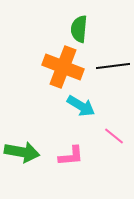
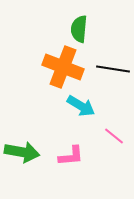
black line: moved 3 px down; rotated 16 degrees clockwise
